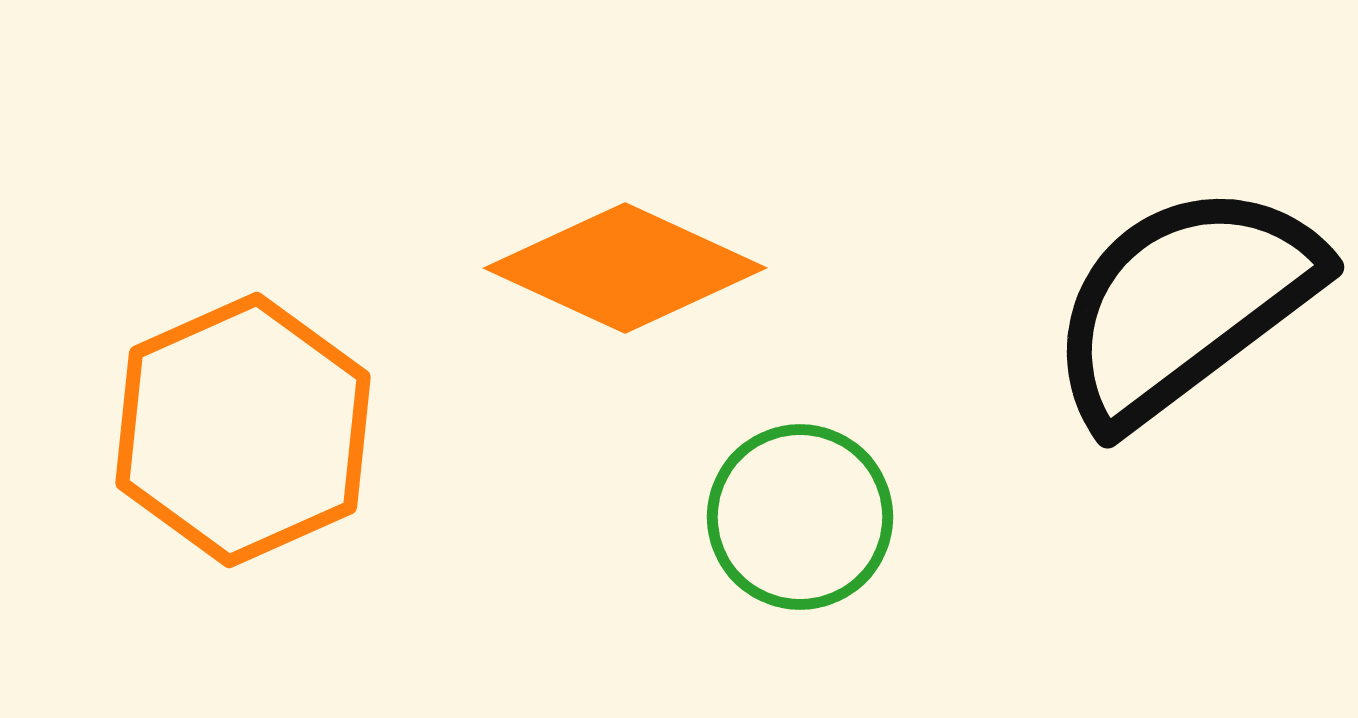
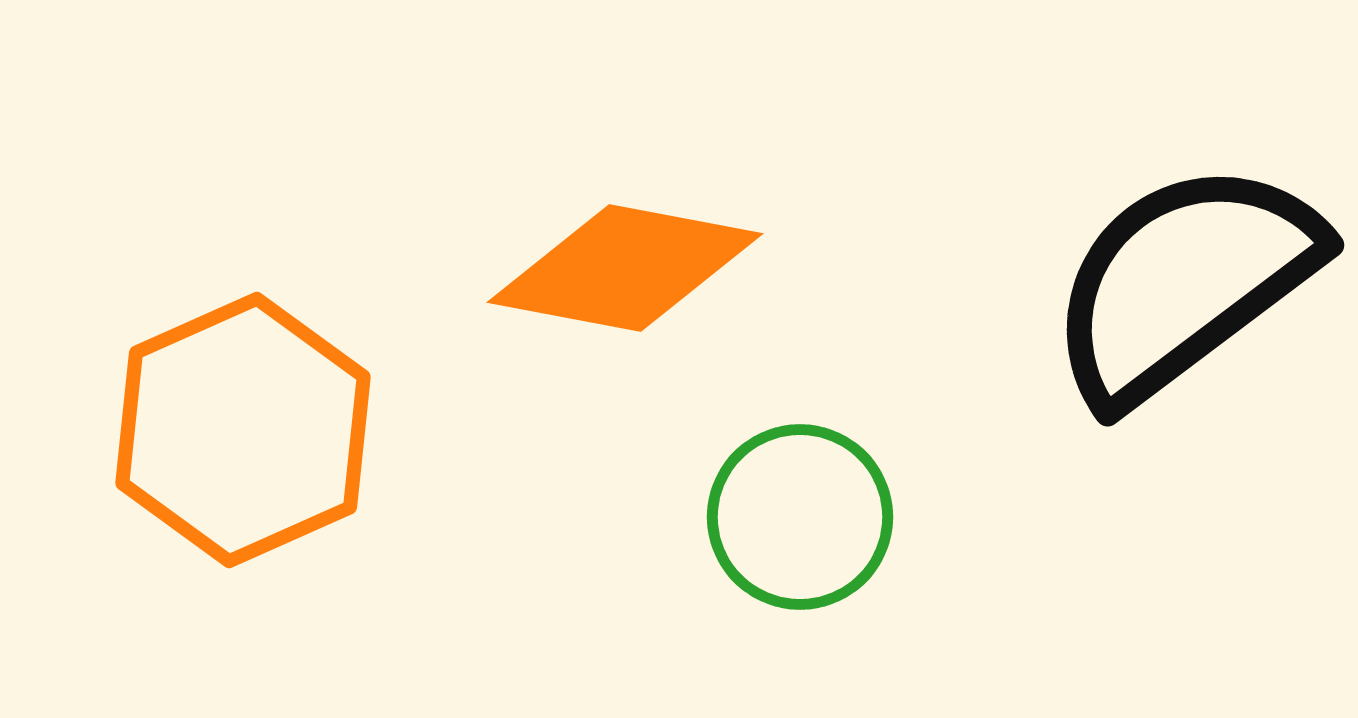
orange diamond: rotated 14 degrees counterclockwise
black semicircle: moved 22 px up
